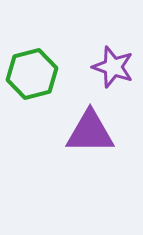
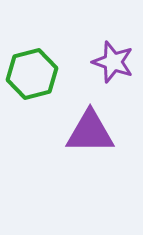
purple star: moved 5 px up
